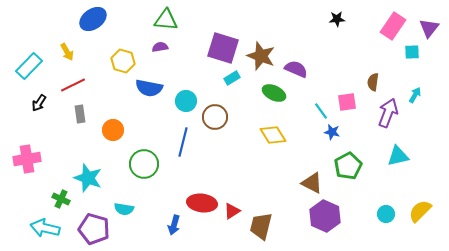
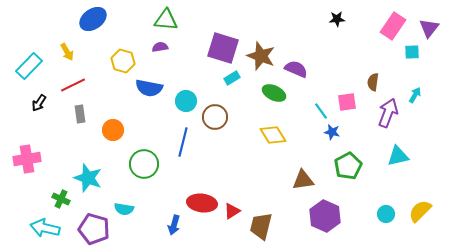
brown triangle at (312, 183): moved 9 px left, 3 px up; rotated 35 degrees counterclockwise
